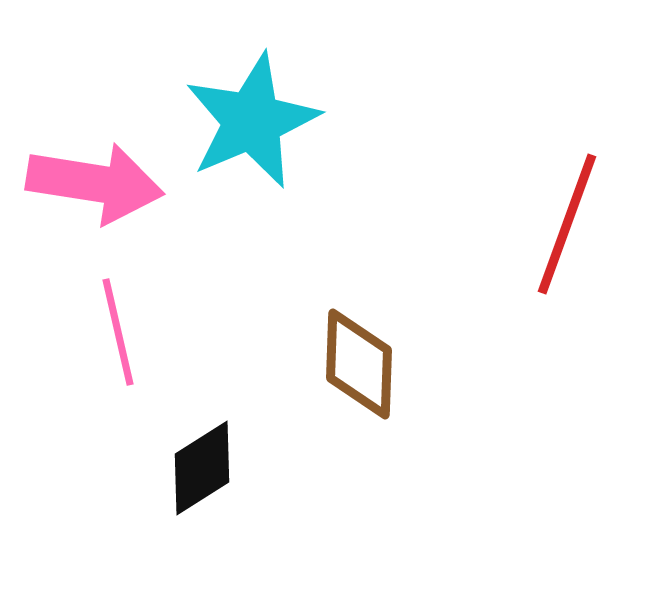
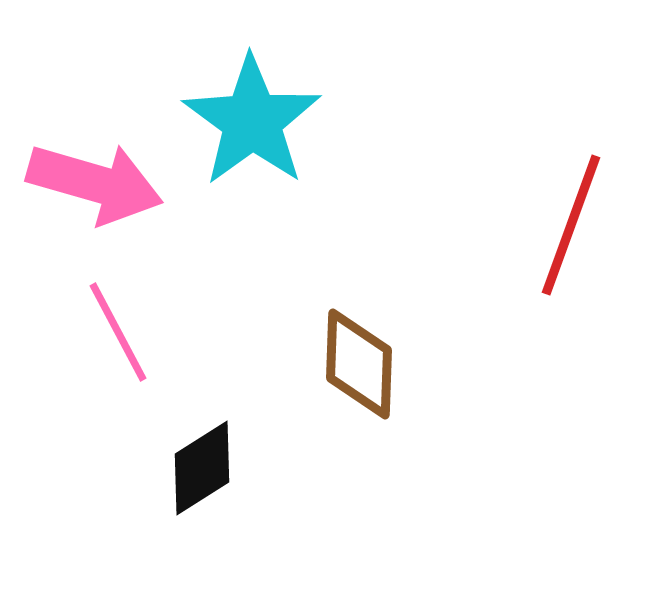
cyan star: rotated 13 degrees counterclockwise
pink arrow: rotated 7 degrees clockwise
red line: moved 4 px right, 1 px down
pink line: rotated 15 degrees counterclockwise
